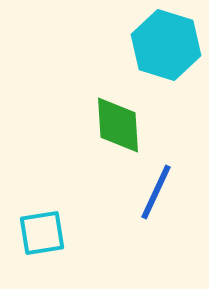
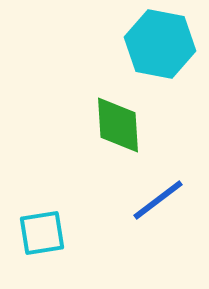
cyan hexagon: moved 6 px left, 1 px up; rotated 6 degrees counterclockwise
blue line: moved 2 px right, 8 px down; rotated 28 degrees clockwise
